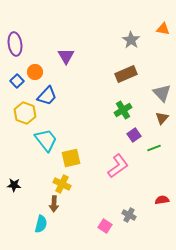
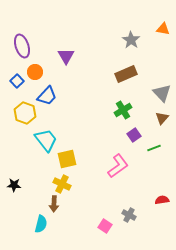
purple ellipse: moved 7 px right, 2 px down; rotated 10 degrees counterclockwise
yellow square: moved 4 px left, 1 px down
